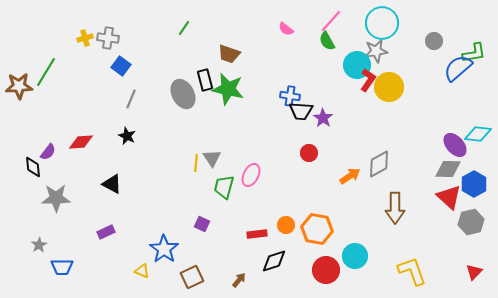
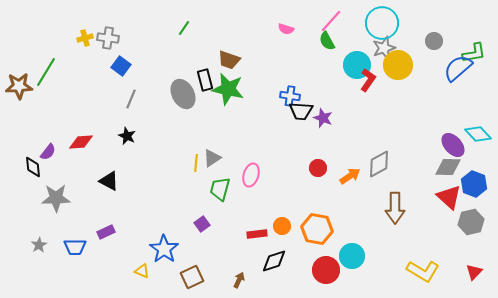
pink semicircle at (286, 29): rotated 21 degrees counterclockwise
gray star at (376, 51): moved 8 px right, 3 px up; rotated 10 degrees counterclockwise
brown trapezoid at (229, 54): moved 6 px down
yellow circle at (389, 87): moved 9 px right, 22 px up
purple star at (323, 118): rotated 12 degrees counterclockwise
cyan diamond at (478, 134): rotated 40 degrees clockwise
purple ellipse at (455, 145): moved 2 px left
red circle at (309, 153): moved 9 px right, 15 px down
gray triangle at (212, 158): rotated 30 degrees clockwise
gray diamond at (448, 169): moved 2 px up
pink ellipse at (251, 175): rotated 10 degrees counterclockwise
black triangle at (112, 184): moved 3 px left, 3 px up
blue hexagon at (474, 184): rotated 10 degrees counterclockwise
green trapezoid at (224, 187): moved 4 px left, 2 px down
purple square at (202, 224): rotated 28 degrees clockwise
orange circle at (286, 225): moved 4 px left, 1 px down
cyan circle at (355, 256): moved 3 px left
blue trapezoid at (62, 267): moved 13 px right, 20 px up
yellow L-shape at (412, 271): moved 11 px right; rotated 140 degrees clockwise
brown arrow at (239, 280): rotated 14 degrees counterclockwise
